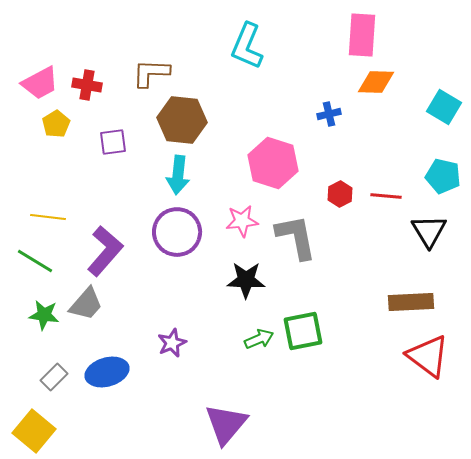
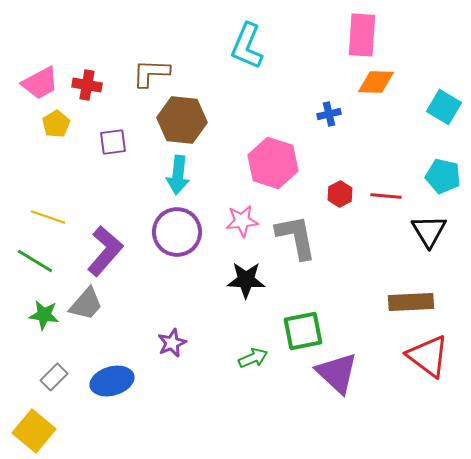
yellow line: rotated 12 degrees clockwise
green arrow: moved 6 px left, 19 px down
blue ellipse: moved 5 px right, 9 px down
purple triangle: moved 111 px right, 51 px up; rotated 27 degrees counterclockwise
